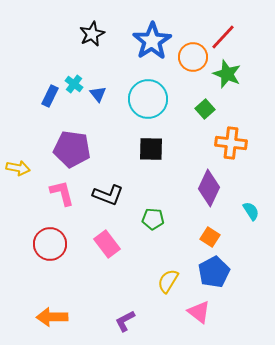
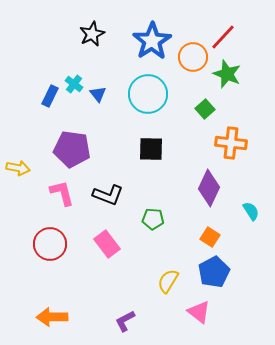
cyan circle: moved 5 px up
